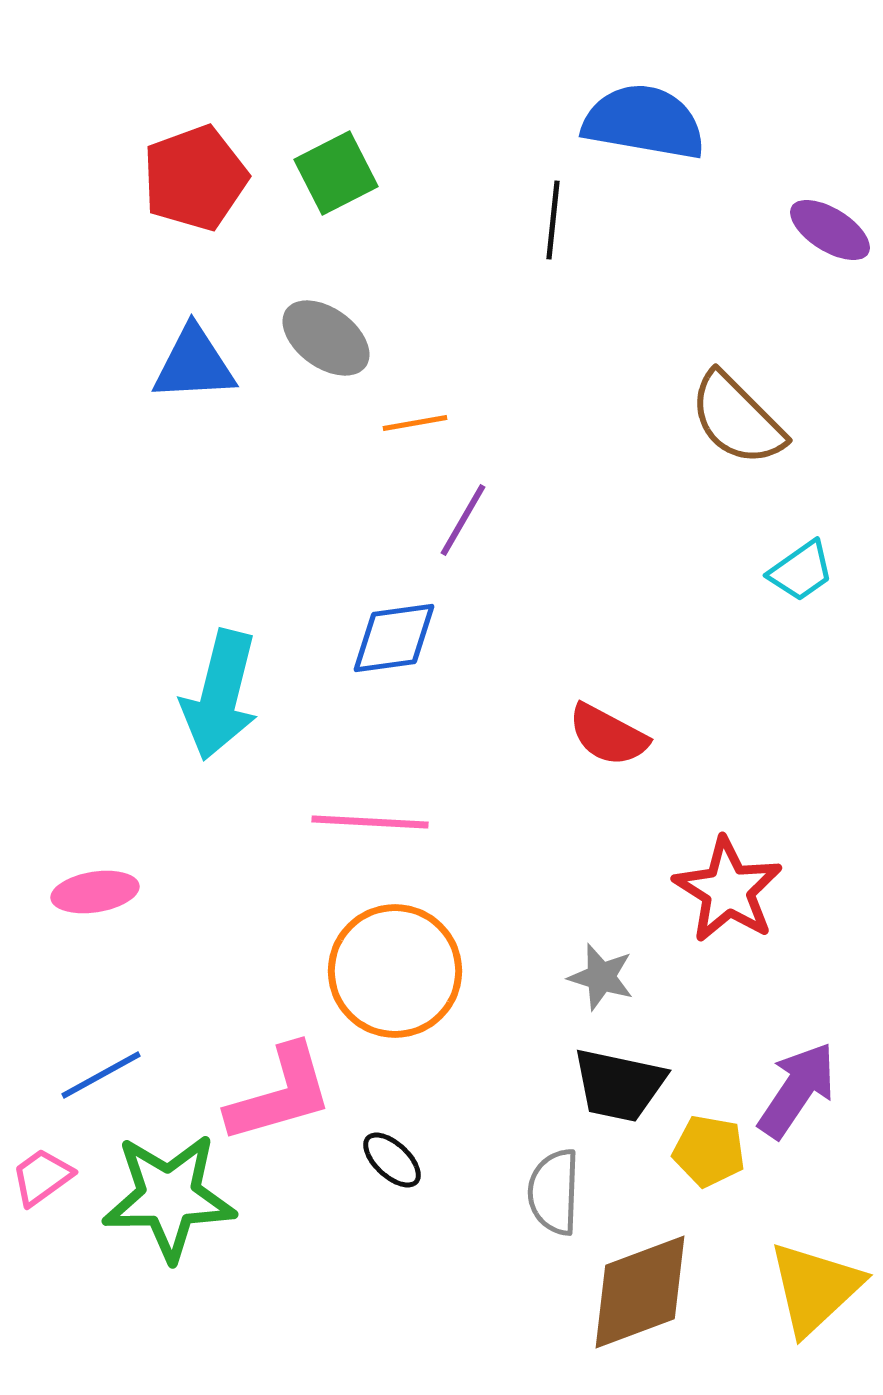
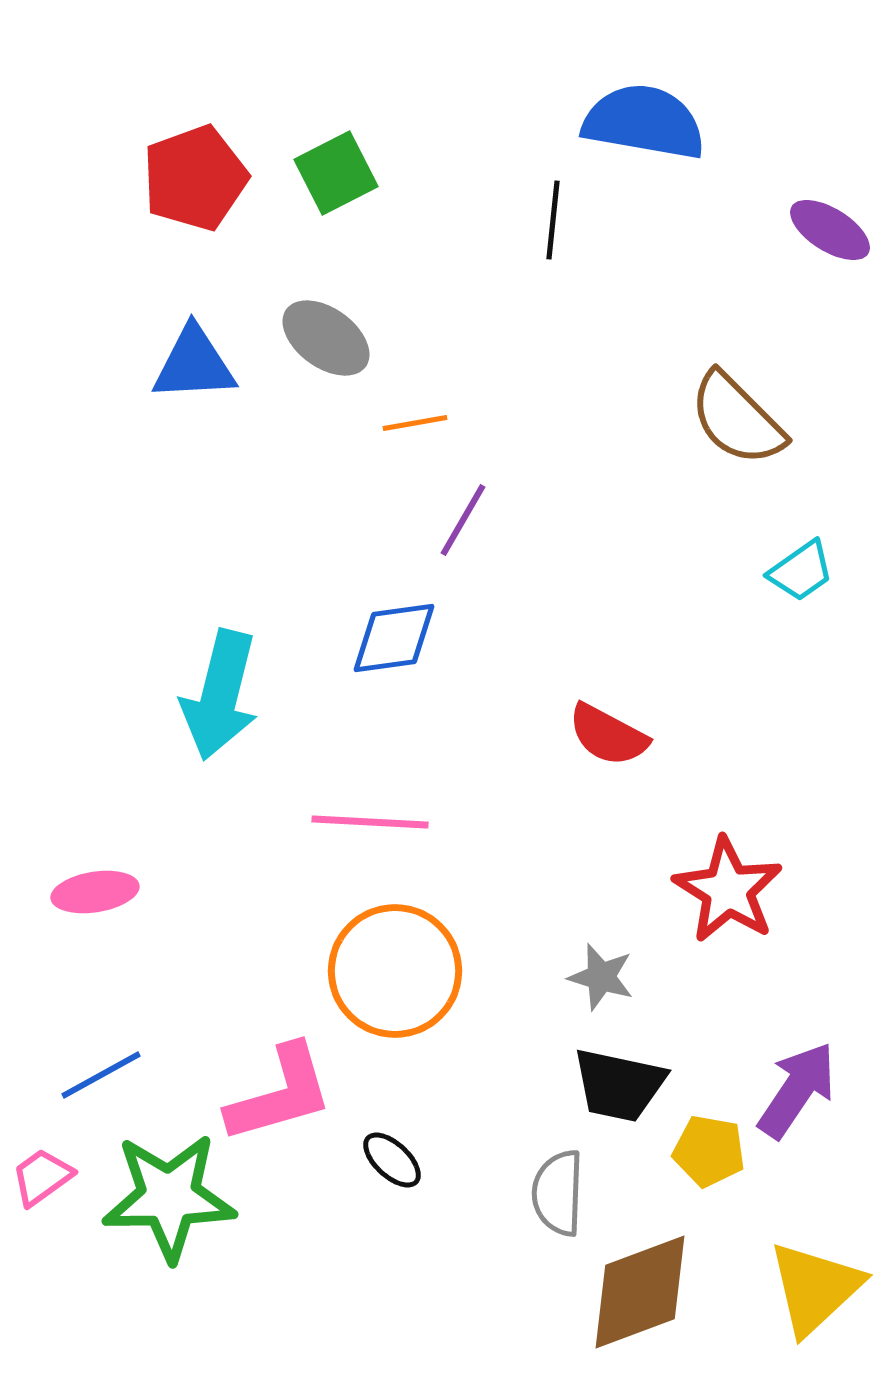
gray semicircle: moved 4 px right, 1 px down
